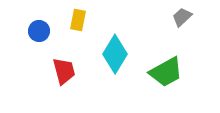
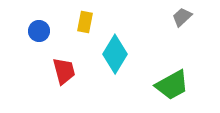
yellow rectangle: moved 7 px right, 2 px down
green trapezoid: moved 6 px right, 13 px down
